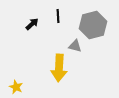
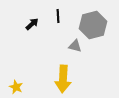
yellow arrow: moved 4 px right, 11 px down
